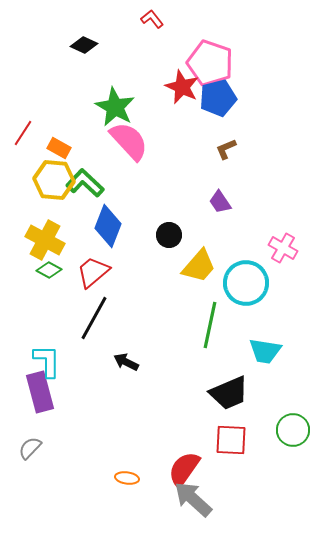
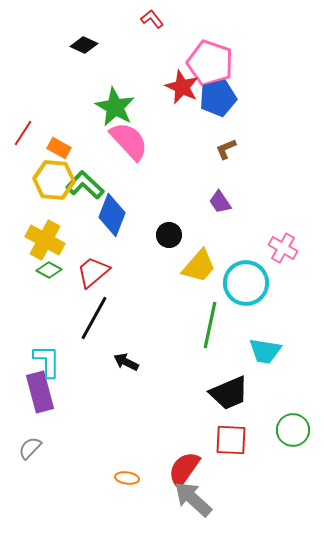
green L-shape: moved 2 px down
blue diamond: moved 4 px right, 11 px up
